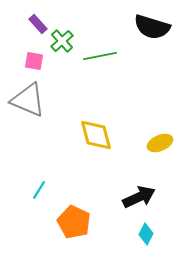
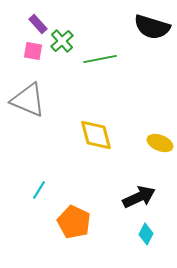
green line: moved 3 px down
pink square: moved 1 px left, 10 px up
yellow ellipse: rotated 45 degrees clockwise
